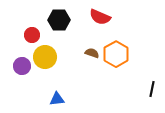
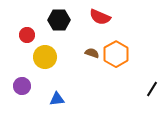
red circle: moved 5 px left
purple circle: moved 20 px down
black line: rotated 21 degrees clockwise
